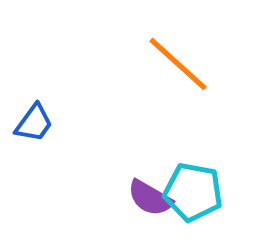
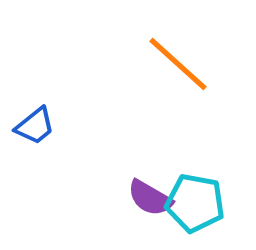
blue trapezoid: moved 1 px right, 3 px down; rotated 15 degrees clockwise
cyan pentagon: moved 2 px right, 11 px down
